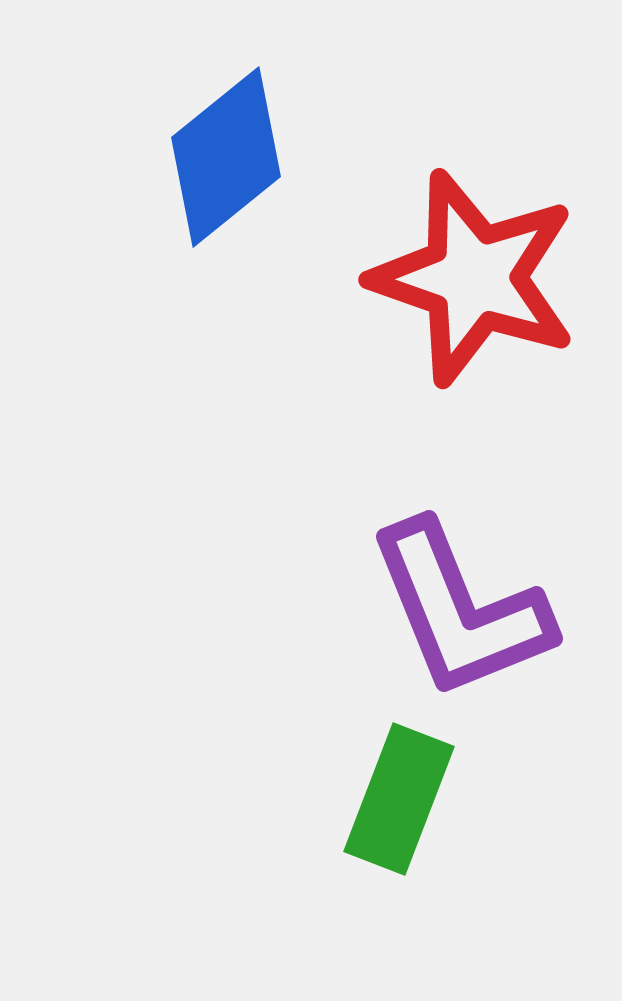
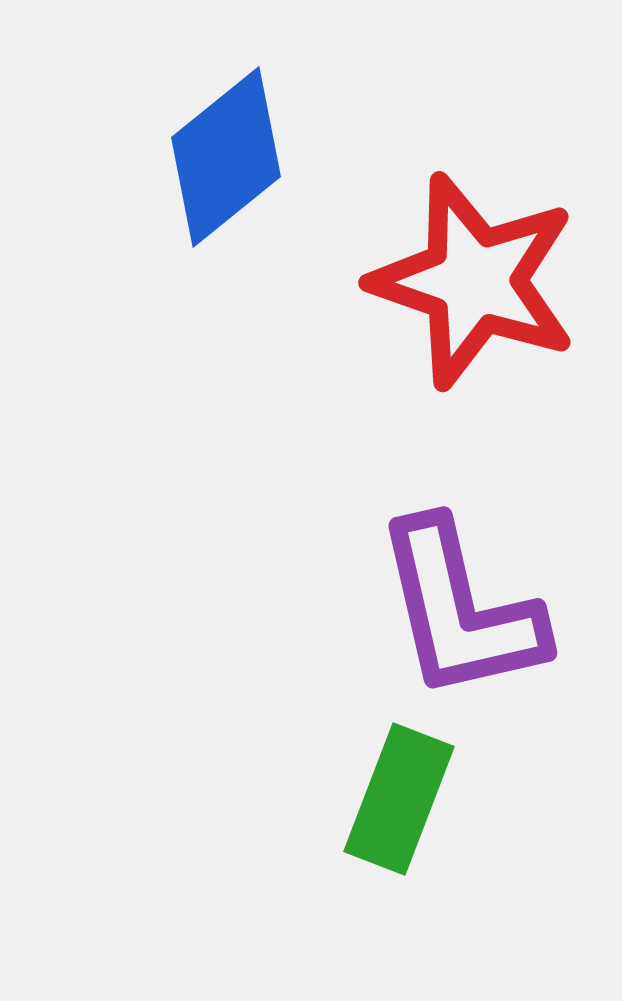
red star: moved 3 px down
purple L-shape: rotated 9 degrees clockwise
